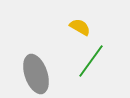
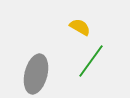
gray ellipse: rotated 33 degrees clockwise
